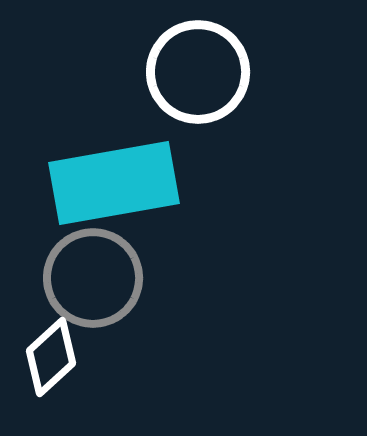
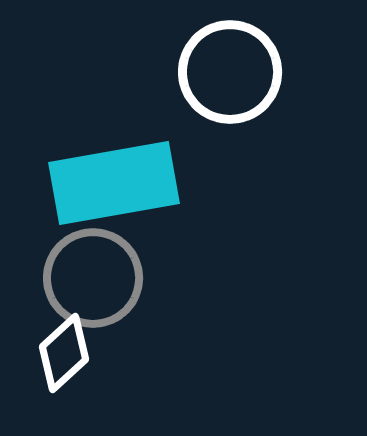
white circle: moved 32 px right
white diamond: moved 13 px right, 4 px up
